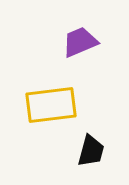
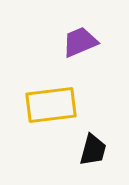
black trapezoid: moved 2 px right, 1 px up
